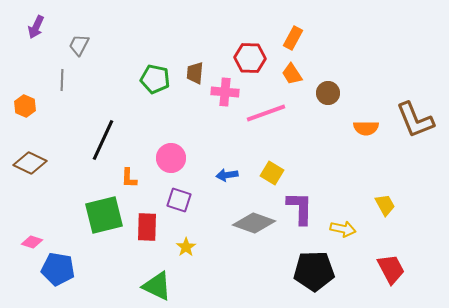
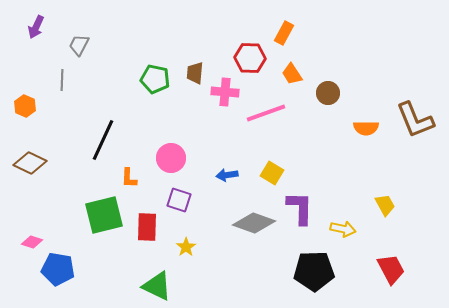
orange rectangle: moved 9 px left, 5 px up
